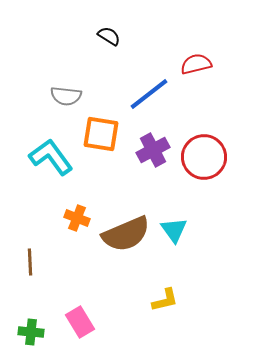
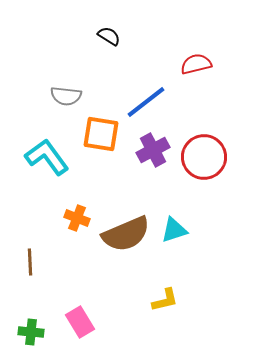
blue line: moved 3 px left, 8 px down
cyan L-shape: moved 4 px left
cyan triangle: rotated 48 degrees clockwise
